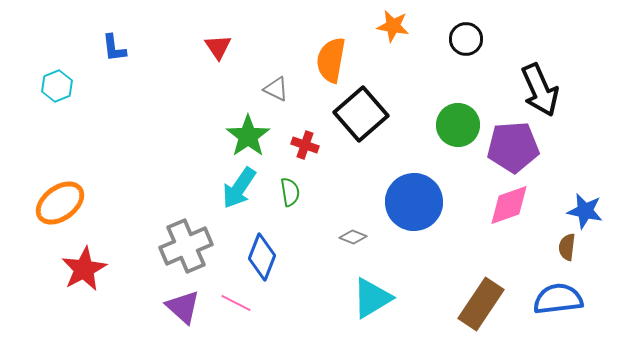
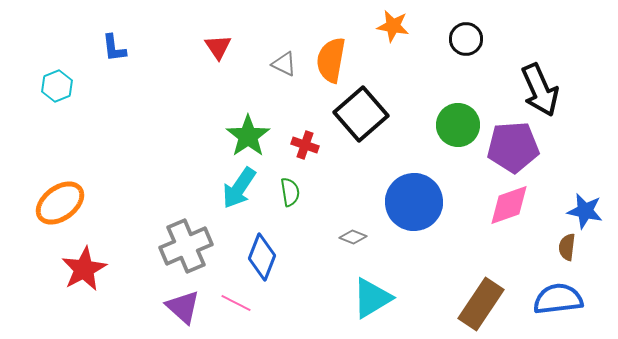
gray triangle: moved 8 px right, 25 px up
